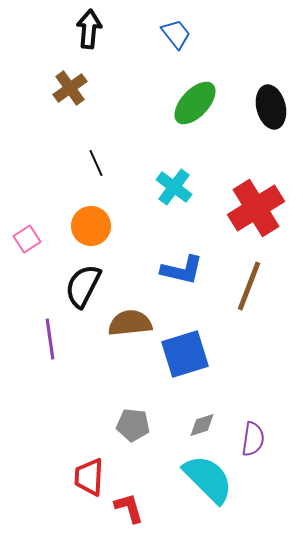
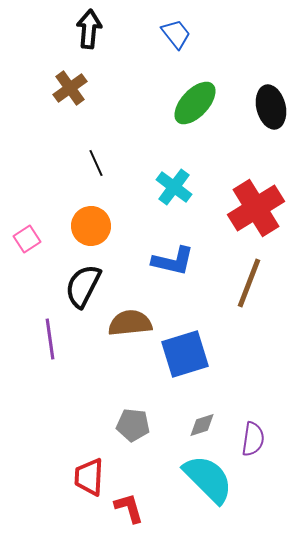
blue L-shape: moved 9 px left, 9 px up
brown line: moved 3 px up
